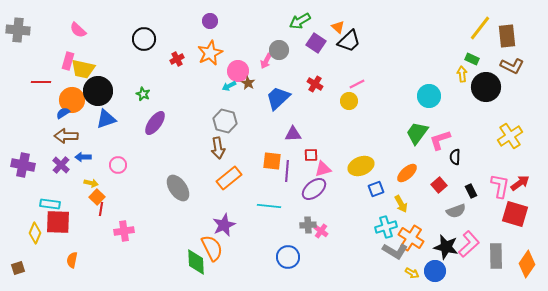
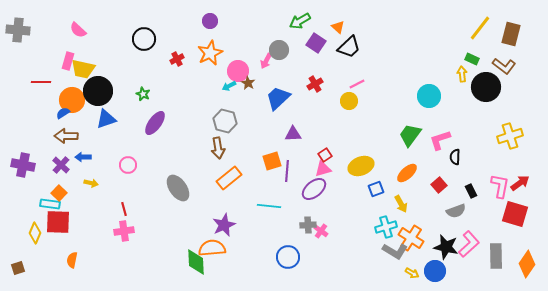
brown rectangle at (507, 36): moved 4 px right, 2 px up; rotated 20 degrees clockwise
black trapezoid at (349, 41): moved 6 px down
brown L-shape at (512, 66): moved 8 px left; rotated 10 degrees clockwise
red cross at (315, 84): rotated 28 degrees clockwise
green trapezoid at (417, 133): moved 7 px left, 2 px down
yellow cross at (510, 136): rotated 15 degrees clockwise
red square at (311, 155): moved 14 px right; rotated 32 degrees counterclockwise
orange square at (272, 161): rotated 24 degrees counterclockwise
pink circle at (118, 165): moved 10 px right
orange square at (97, 197): moved 38 px left, 4 px up
red line at (101, 209): moved 23 px right; rotated 24 degrees counterclockwise
orange semicircle at (212, 248): rotated 68 degrees counterclockwise
